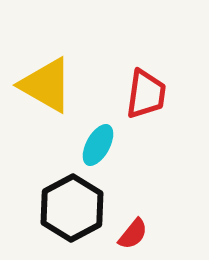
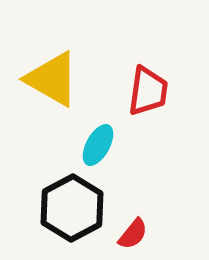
yellow triangle: moved 6 px right, 6 px up
red trapezoid: moved 2 px right, 3 px up
